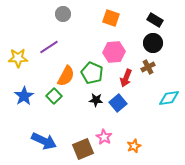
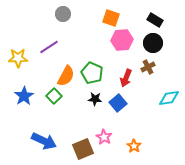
pink hexagon: moved 8 px right, 12 px up
black star: moved 1 px left, 1 px up
orange star: rotated 16 degrees counterclockwise
